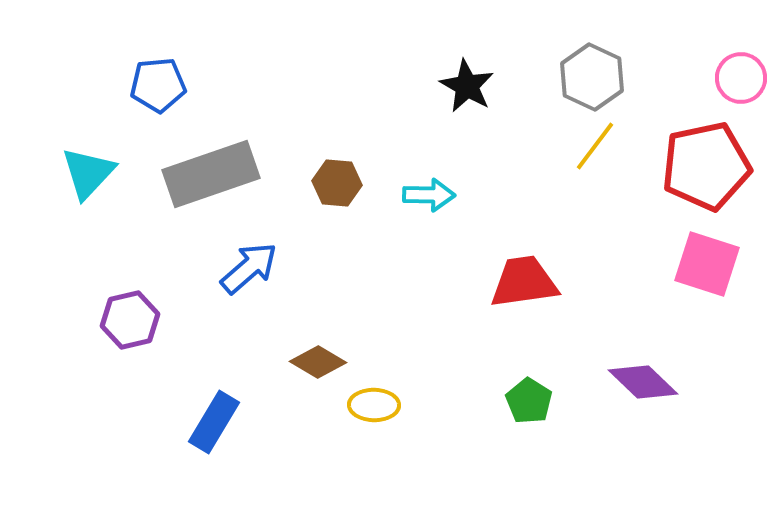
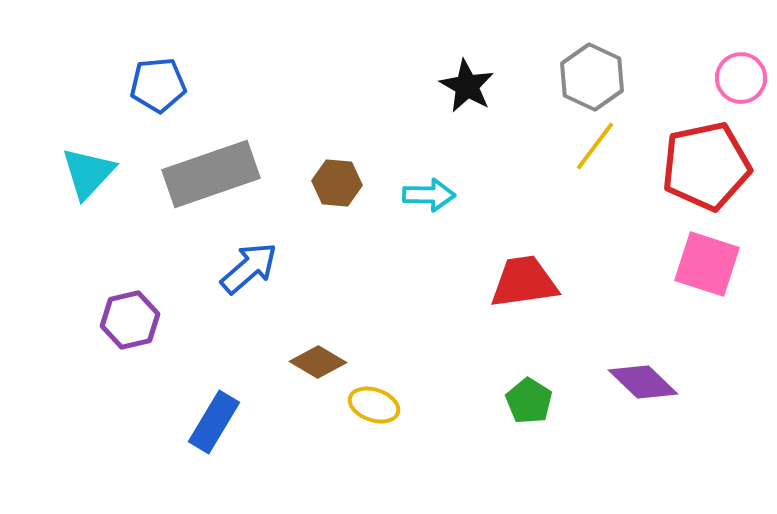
yellow ellipse: rotated 18 degrees clockwise
